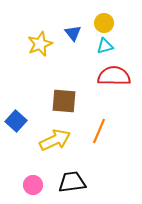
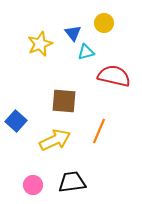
cyan triangle: moved 19 px left, 6 px down
red semicircle: rotated 12 degrees clockwise
